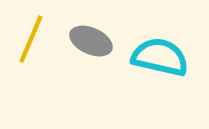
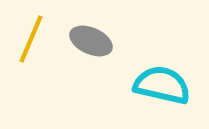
cyan semicircle: moved 2 px right, 28 px down
